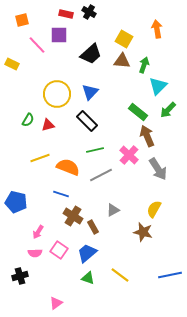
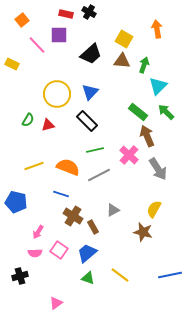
orange square at (22, 20): rotated 24 degrees counterclockwise
green arrow at (168, 110): moved 2 px left, 2 px down; rotated 90 degrees clockwise
yellow line at (40, 158): moved 6 px left, 8 px down
gray line at (101, 175): moved 2 px left
